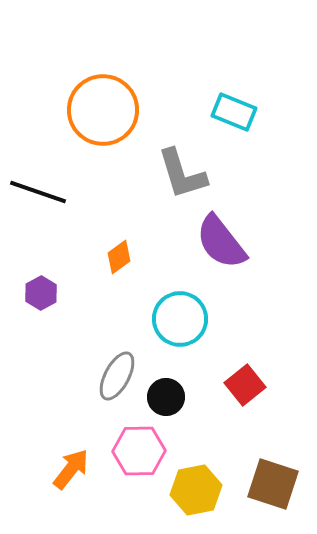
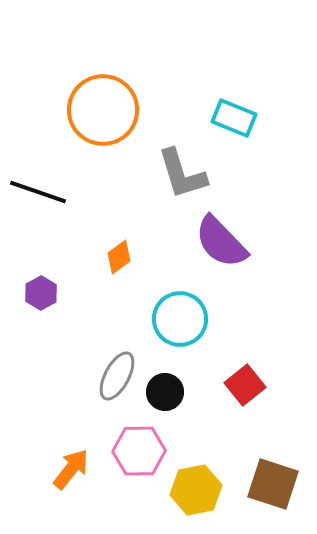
cyan rectangle: moved 6 px down
purple semicircle: rotated 6 degrees counterclockwise
black circle: moved 1 px left, 5 px up
